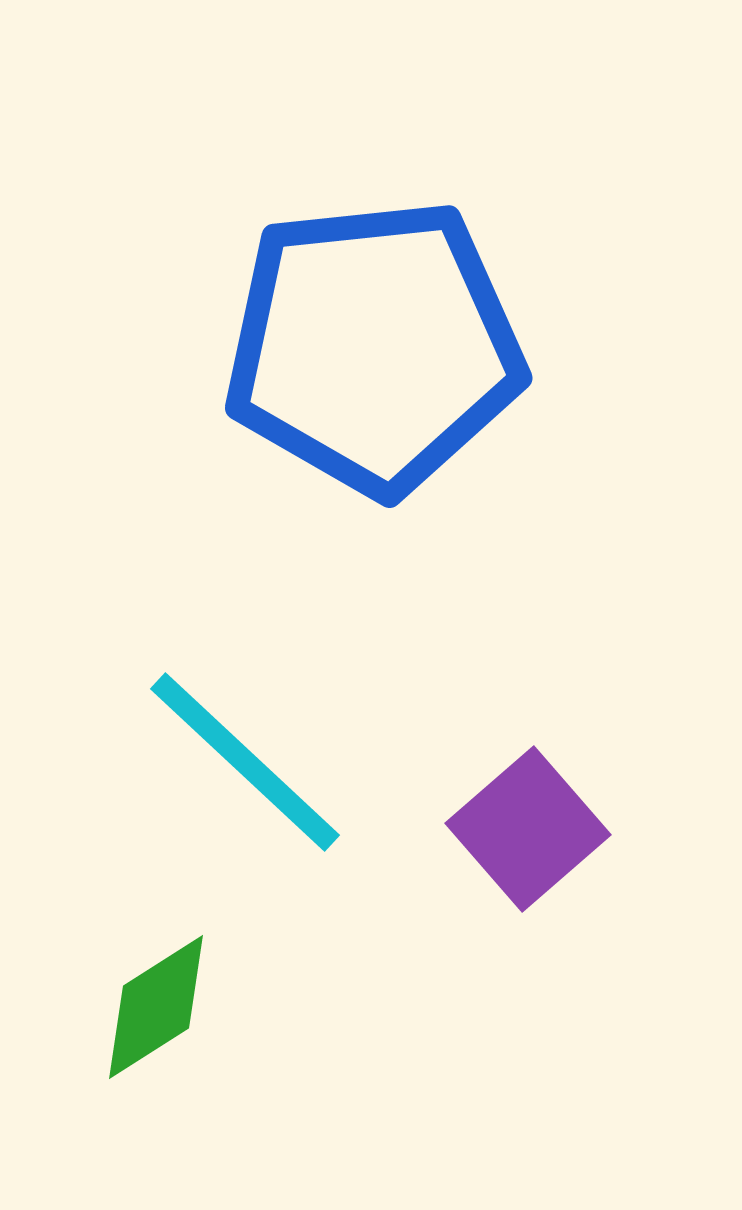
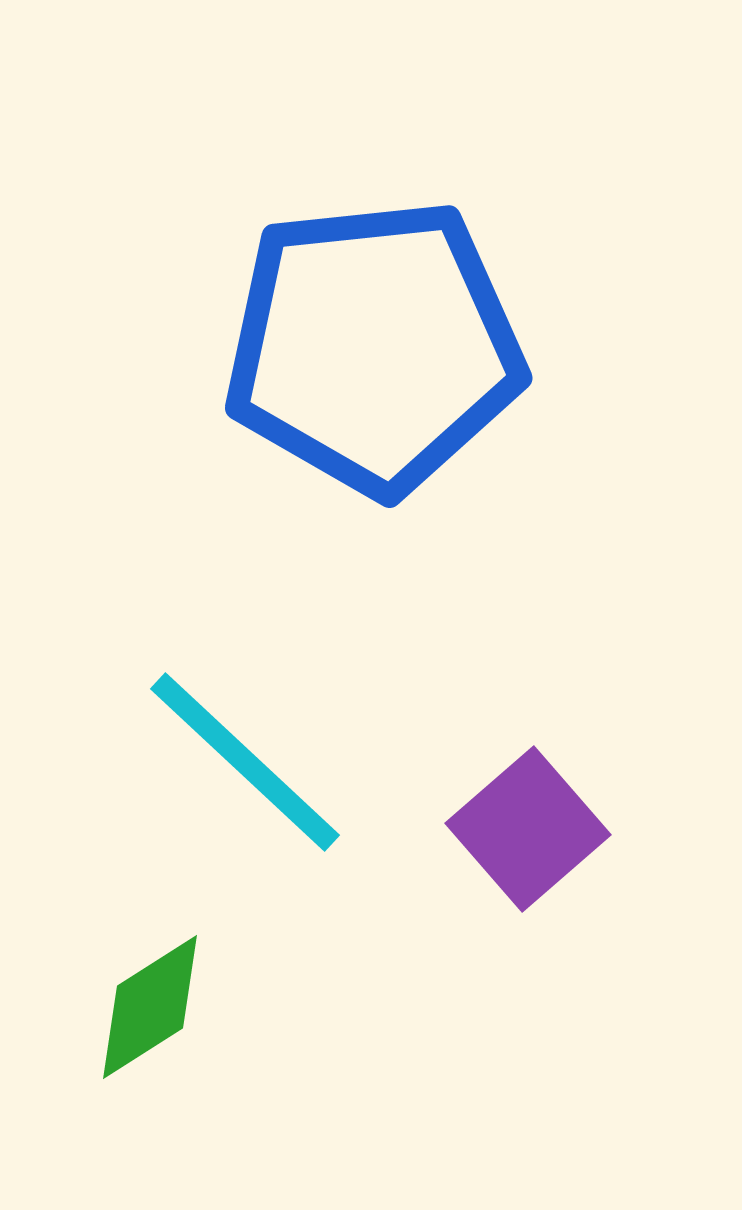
green diamond: moved 6 px left
